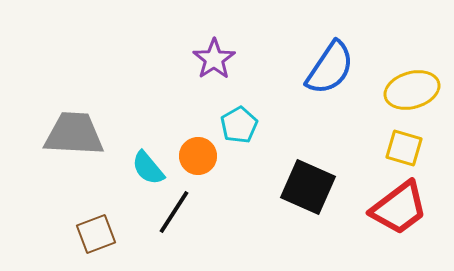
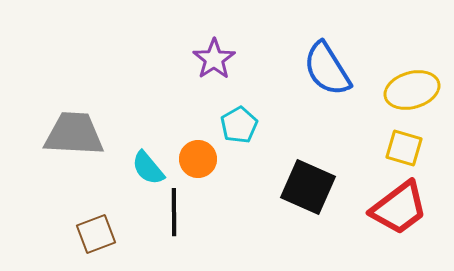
blue semicircle: moved 3 px left, 1 px down; rotated 114 degrees clockwise
orange circle: moved 3 px down
black line: rotated 33 degrees counterclockwise
